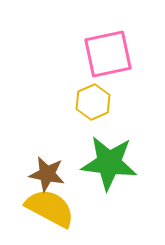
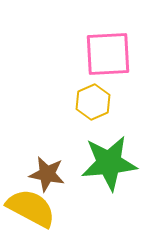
pink square: rotated 9 degrees clockwise
green star: rotated 12 degrees counterclockwise
yellow semicircle: moved 19 px left
